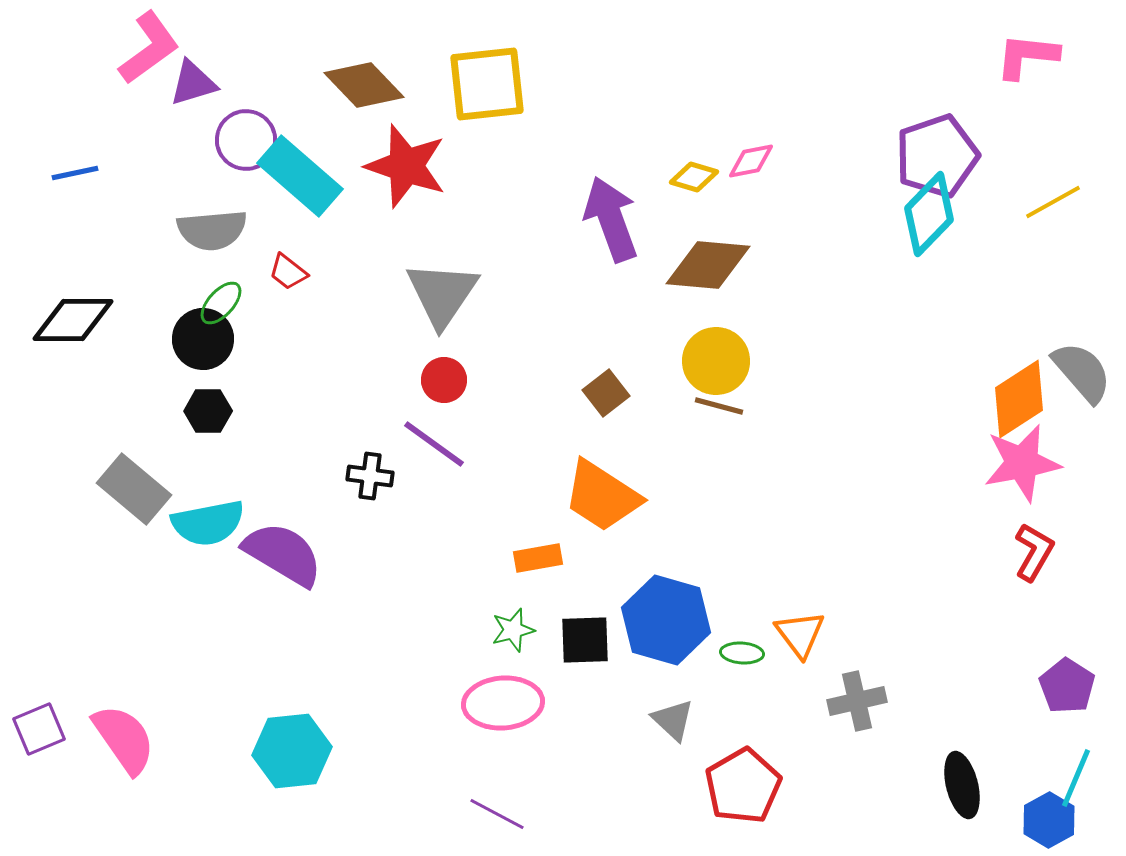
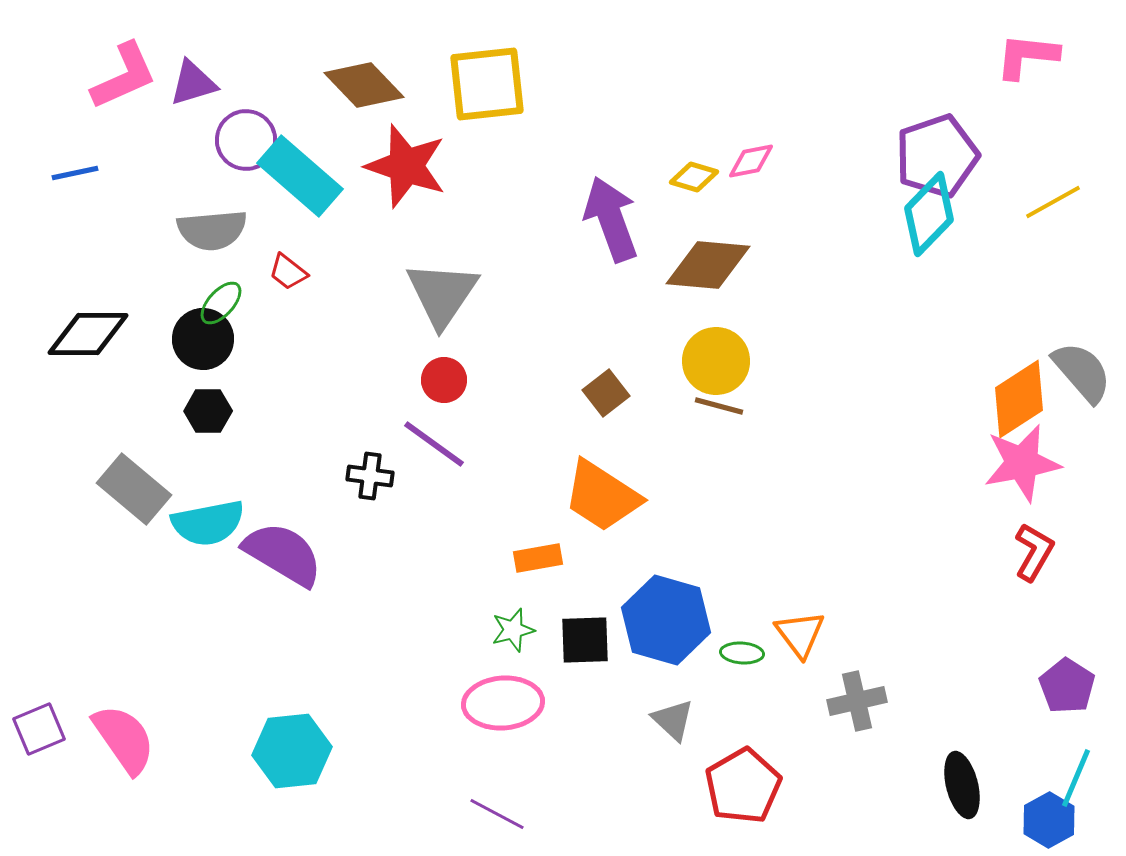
pink L-shape at (149, 48): moved 25 px left, 28 px down; rotated 12 degrees clockwise
black diamond at (73, 320): moved 15 px right, 14 px down
